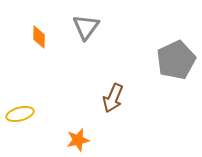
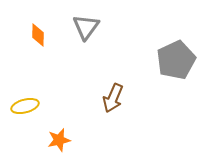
orange diamond: moved 1 px left, 2 px up
yellow ellipse: moved 5 px right, 8 px up
orange star: moved 19 px left
